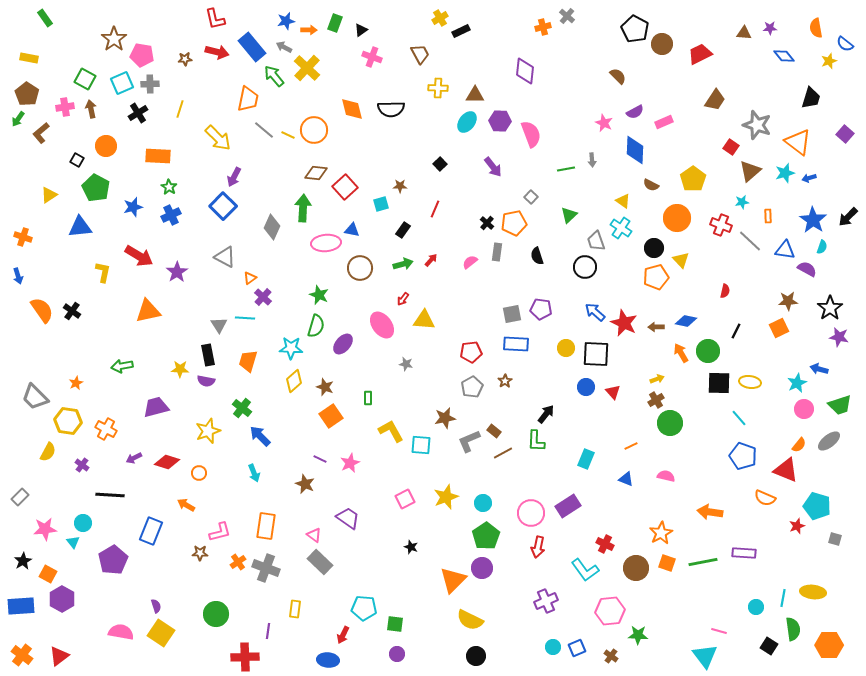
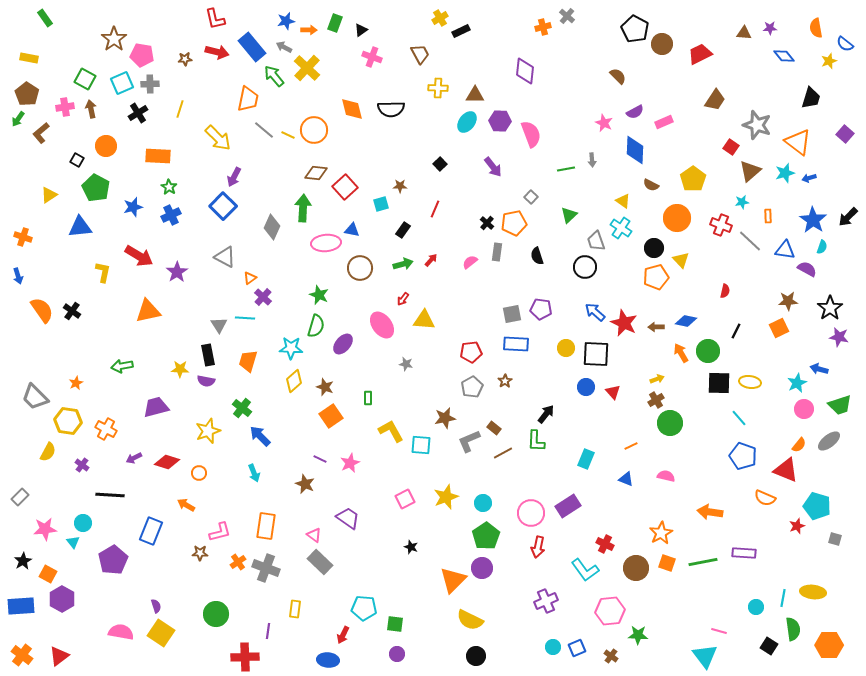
brown rectangle at (494, 431): moved 3 px up
